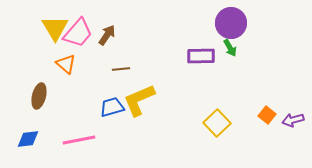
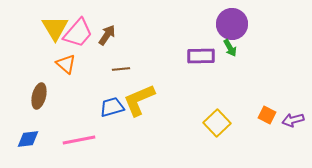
purple circle: moved 1 px right, 1 px down
orange square: rotated 12 degrees counterclockwise
